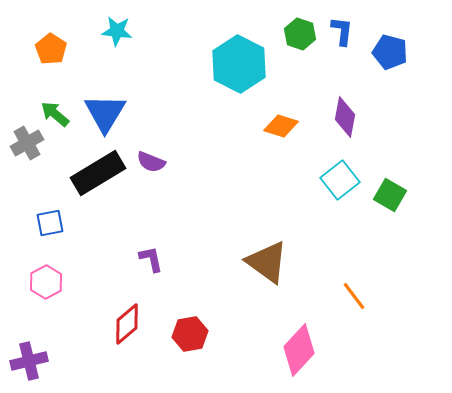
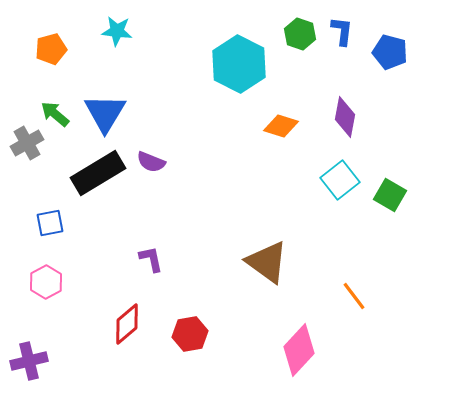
orange pentagon: rotated 24 degrees clockwise
